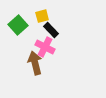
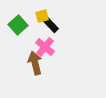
black rectangle: moved 5 px up
pink cross: rotated 12 degrees clockwise
